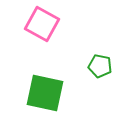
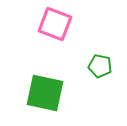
pink square: moved 13 px right; rotated 8 degrees counterclockwise
